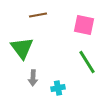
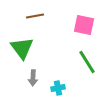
brown line: moved 3 px left, 1 px down
